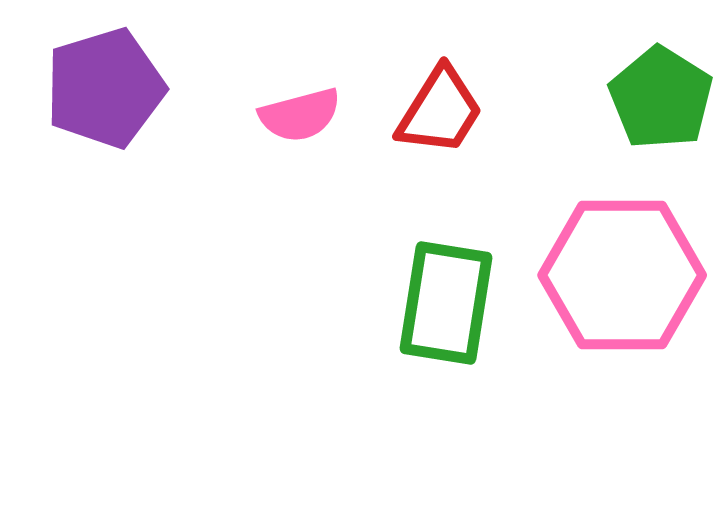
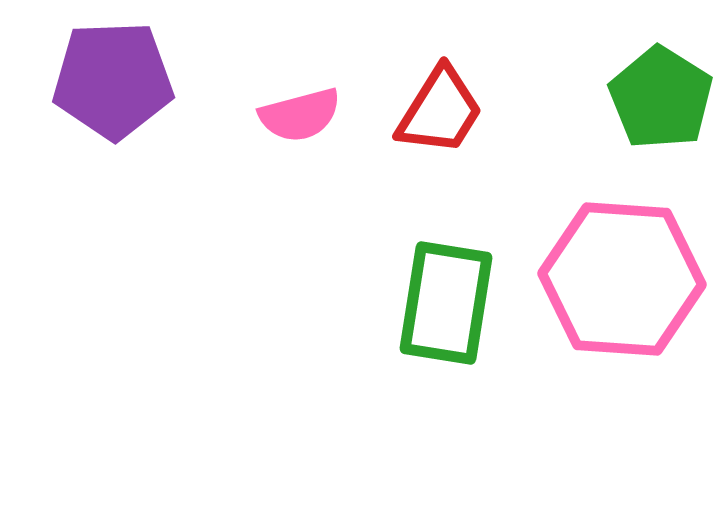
purple pentagon: moved 8 px right, 8 px up; rotated 15 degrees clockwise
pink hexagon: moved 4 px down; rotated 4 degrees clockwise
